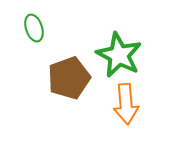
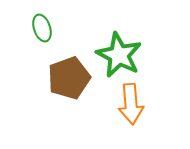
green ellipse: moved 8 px right
orange arrow: moved 5 px right
